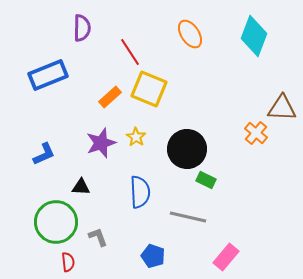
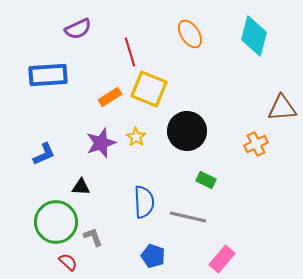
purple semicircle: moved 4 px left, 1 px down; rotated 64 degrees clockwise
cyan diamond: rotated 6 degrees counterclockwise
red line: rotated 16 degrees clockwise
blue rectangle: rotated 18 degrees clockwise
orange rectangle: rotated 10 degrees clockwise
brown triangle: rotated 8 degrees counterclockwise
orange cross: moved 11 px down; rotated 25 degrees clockwise
black circle: moved 18 px up
blue semicircle: moved 4 px right, 10 px down
gray L-shape: moved 5 px left
pink rectangle: moved 4 px left, 2 px down
red semicircle: rotated 42 degrees counterclockwise
